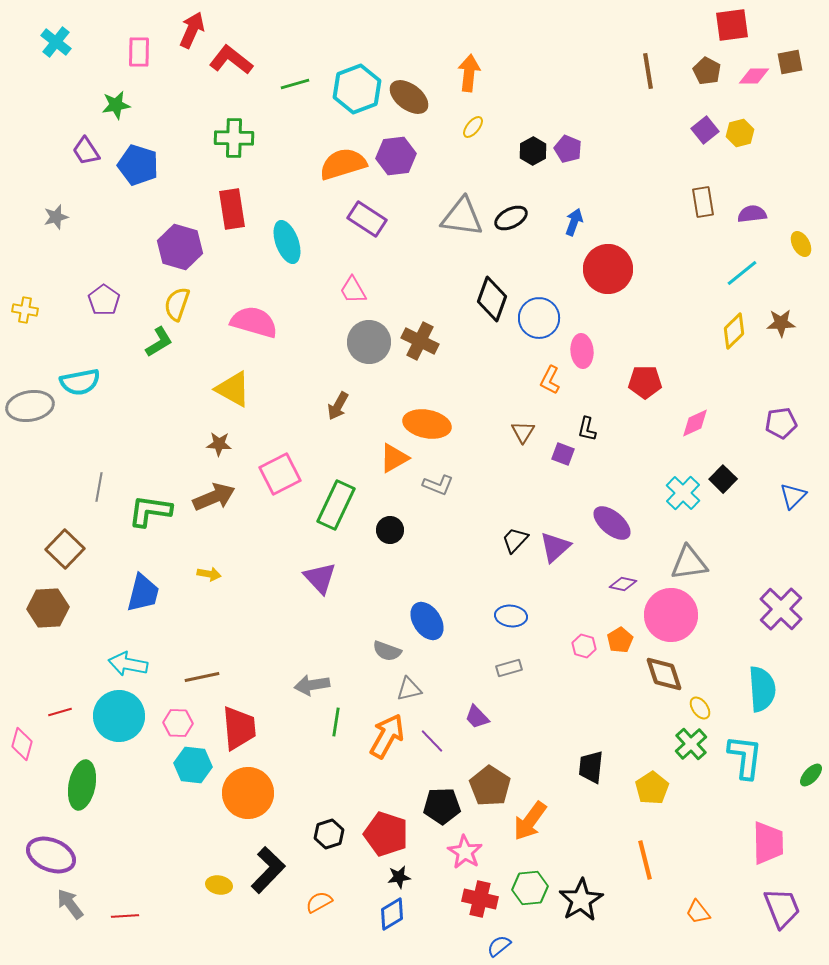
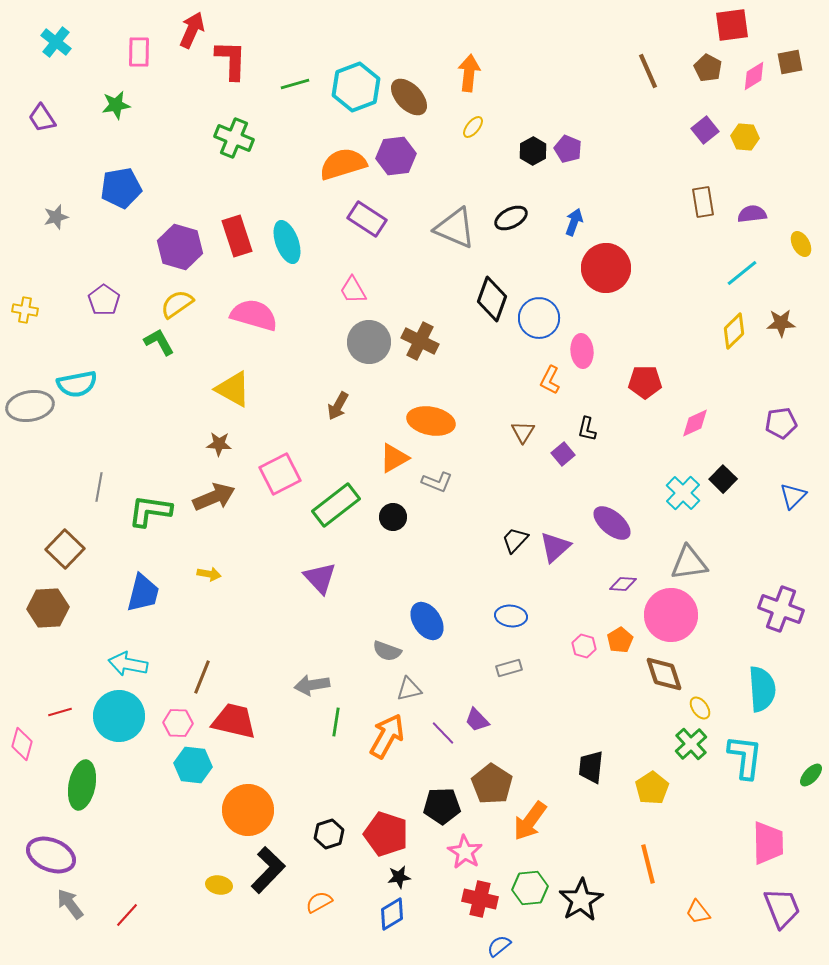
red L-shape at (231, 60): rotated 54 degrees clockwise
brown line at (648, 71): rotated 15 degrees counterclockwise
brown pentagon at (707, 71): moved 1 px right, 3 px up
pink diamond at (754, 76): rotated 32 degrees counterclockwise
cyan hexagon at (357, 89): moved 1 px left, 2 px up
brown ellipse at (409, 97): rotated 9 degrees clockwise
yellow hexagon at (740, 133): moved 5 px right, 4 px down; rotated 20 degrees clockwise
green cross at (234, 138): rotated 21 degrees clockwise
purple trapezoid at (86, 151): moved 44 px left, 33 px up
blue pentagon at (138, 165): moved 17 px left, 23 px down; rotated 27 degrees counterclockwise
red rectangle at (232, 209): moved 5 px right, 27 px down; rotated 9 degrees counterclockwise
gray triangle at (462, 217): moved 7 px left, 11 px down; rotated 15 degrees clockwise
red circle at (608, 269): moved 2 px left, 1 px up
yellow semicircle at (177, 304): rotated 36 degrees clockwise
pink semicircle at (254, 322): moved 7 px up
green L-shape at (159, 342): rotated 88 degrees counterclockwise
cyan semicircle at (80, 382): moved 3 px left, 2 px down
orange ellipse at (427, 424): moved 4 px right, 3 px up
purple square at (563, 454): rotated 30 degrees clockwise
gray L-shape at (438, 485): moved 1 px left, 3 px up
green rectangle at (336, 505): rotated 27 degrees clockwise
black circle at (390, 530): moved 3 px right, 13 px up
purple diamond at (623, 584): rotated 8 degrees counterclockwise
purple cross at (781, 609): rotated 24 degrees counterclockwise
brown line at (202, 677): rotated 56 degrees counterclockwise
purple trapezoid at (477, 717): moved 3 px down
red trapezoid at (239, 728): moved 5 px left, 7 px up; rotated 72 degrees counterclockwise
purple line at (432, 741): moved 11 px right, 8 px up
brown pentagon at (490, 786): moved 2 px right, 2 px up
orange circle at (248, 793): moved 17 px down
orange line at (645, 860): moved 3 px right, 4 px down
red line at (125, 916): moved 2 px right, 1 px up; rotated 44 degrees counterclockwise
